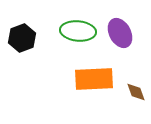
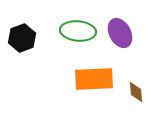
brown diamond: rotated 15 degrees clockwise
